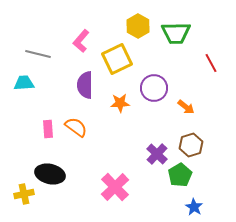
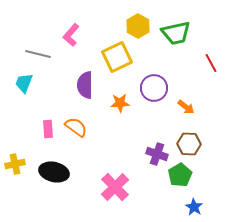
green trapezoid: rotated 12 degrees counterclockwise
pink L-shape: moved 10 px left, 6 px up
yellow square: moved 2 px up
cyan trapezoid: rotated 65 degrees counterclockwise
brown hexagon: moved 2 px left, 1 px up; rotated 20 degrees clockwise
purple cross: rotated 25 degrees counterclockwise
black ellipse: moved 4 px right, 2 px up
yellow cross: moved 9 px left, 30 px up
